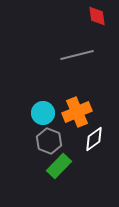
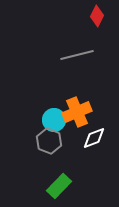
red diamond: rotated 35 degrees clockwise
cyan circle: moved 11 px right, 7 px down
white diamond: moved 1 px up; rotated 15 degrees clockwise
green rectangle: moved 20 px down
